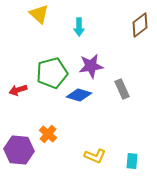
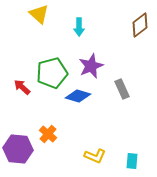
purple star: rotated 15 degrees counterclockwise
red arrow: moved 4 px right, 3 px up; rotated 60 degrees clockwise
blue diamond: moved 1 px left, 1 px down
purple hexagon: moved 1 px left, 1 px up
